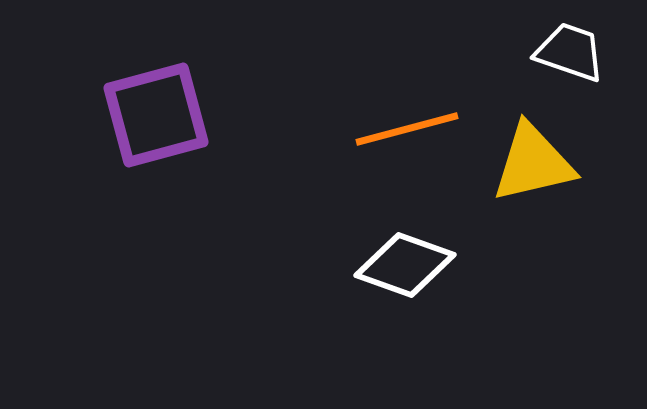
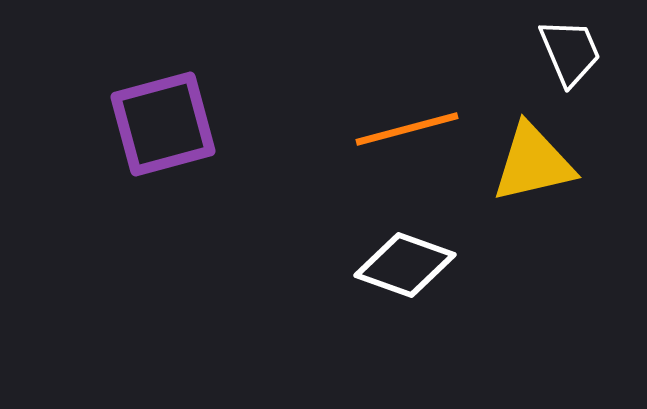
white trapezoid: rotated 48 degrees clockwise
purple square: moved 7 px right, 9 px down
